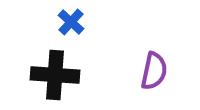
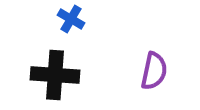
blue cross: moved 3 px up; rotated 12 degrees counterclockwise
